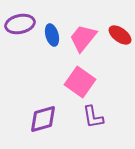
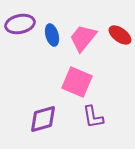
pink square: moved 3 px left; rotated 12 degrees counterclockwise
